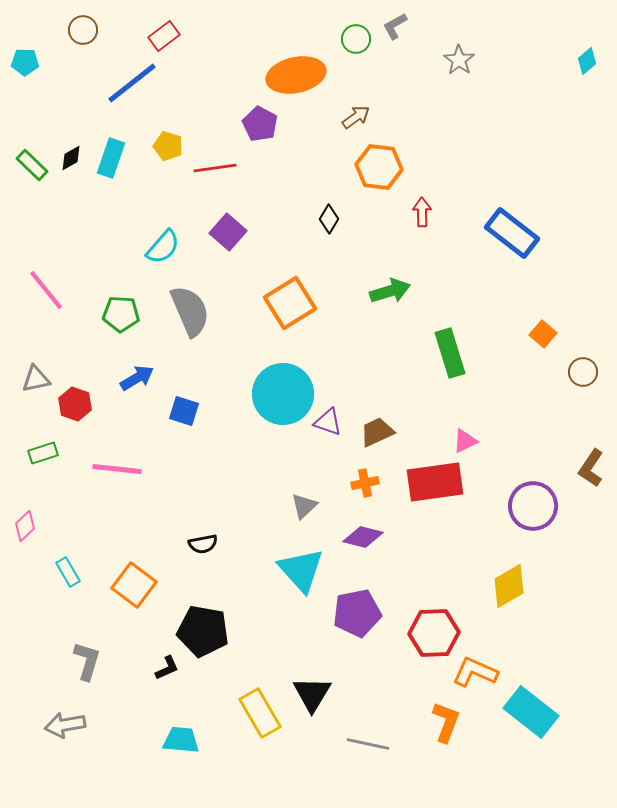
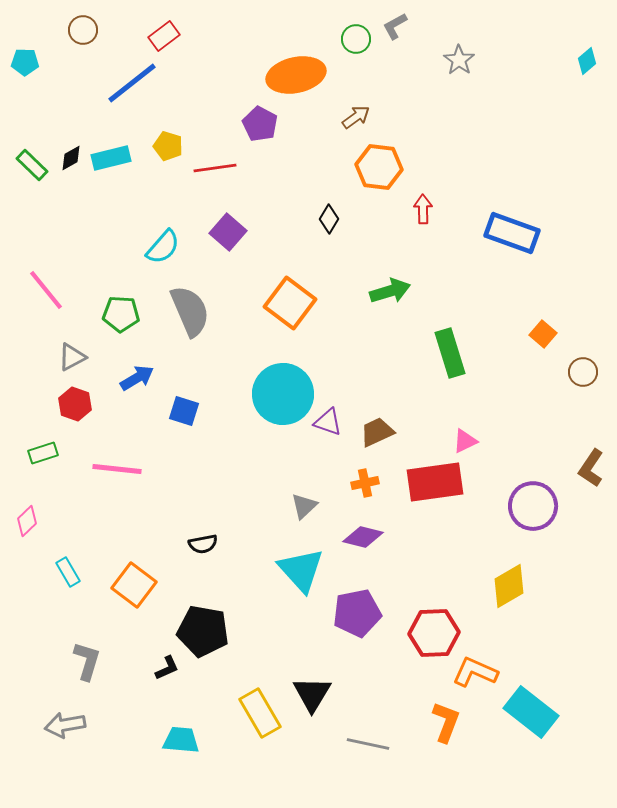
cyan rectangle at (111, 158): rotated 57 degrees clockwise
red arrow at (422, 212): moved 1 px right, 3 px up
blue rectangle at (512, 233): rotated 18 degrees counterclockwise
orange square at (290, 303): rotated 21 degrees counterclockwise
gray triangle at (36, 379): moved 36 px right, 22 px up; rotated 16 degrees counterclockwise
pink diamond at (25, 526): moved 2 px right, 5 px up
